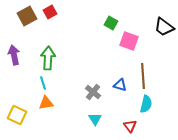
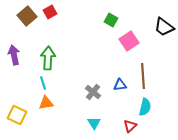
brown square: rotated 12 degrees counterclockwise
green square: moved 3 px up
pink square: rotated 36 degrees clockwise
blue triangle: rotated 24 degrees counterclockwise
cyan semicircle: moved 1 px left, 3 px down
cyan triangle: moved 1 px left, 4 px down
red triangle: rotated 24 degrees clockwise
